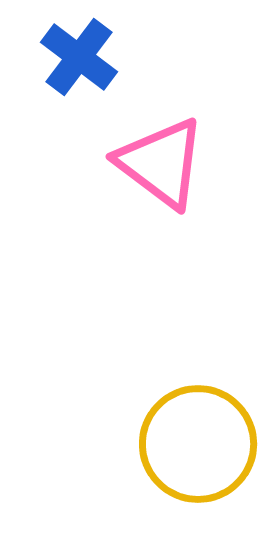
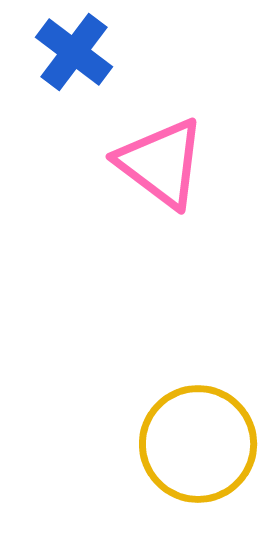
blue cross: moved 5 px left, 5 px up
